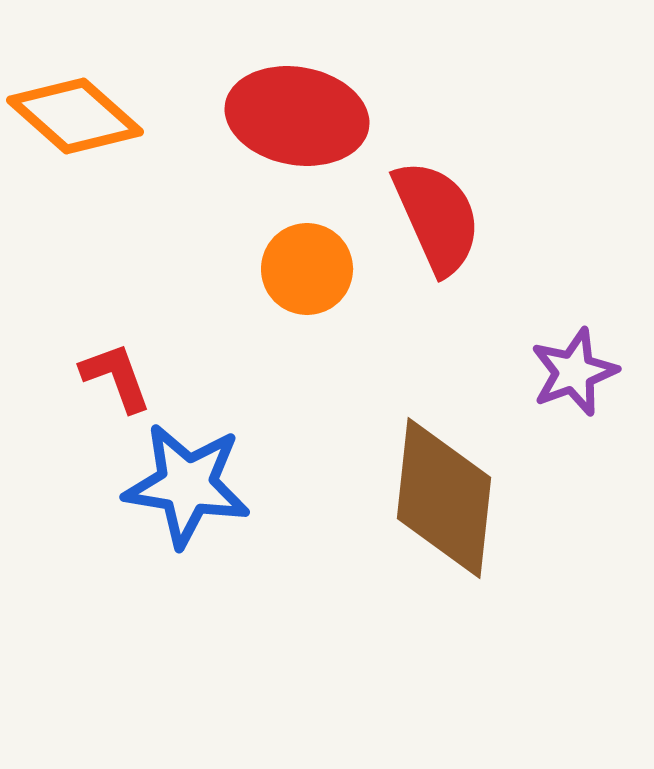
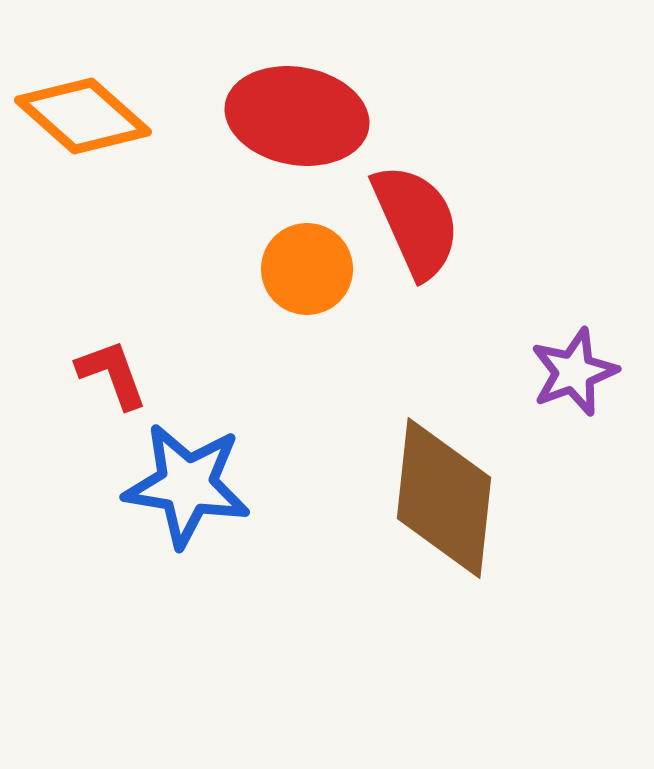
orange diamond: moved 8 px right
red semicircle: moved 21 px left, 4 px down
red L-shape: moved 4 px left, 3 px up
